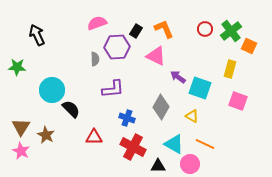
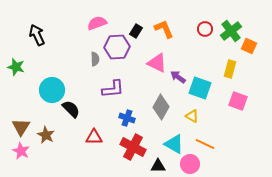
pink triangle: moved 1 px right, 7 px down
green star: moved 1 px left; rotated 12 degrees clockwise
